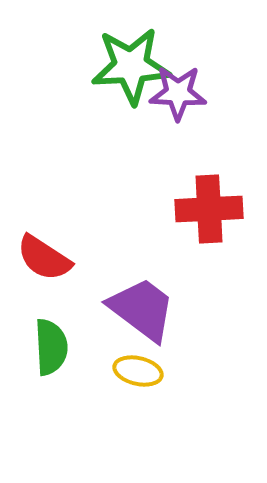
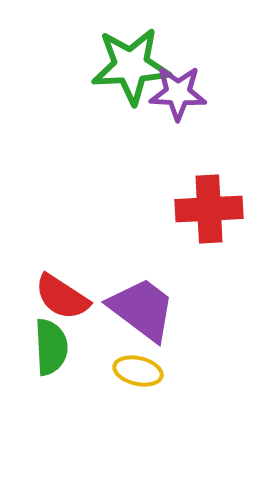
red semicircle: moved 18 px right, 39 px down
